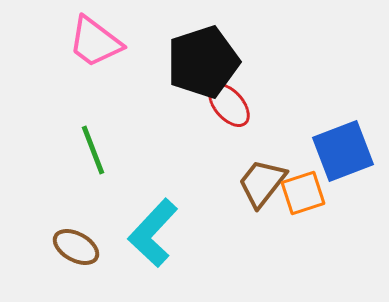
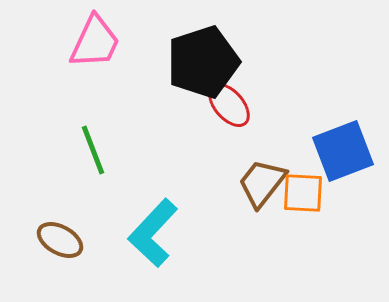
pink trapezoid: rotated 102 degrees counterclockwise
orange square: rotated 21 degrees clockwise
brown ellipse: moved 16 px left, 7 px up
